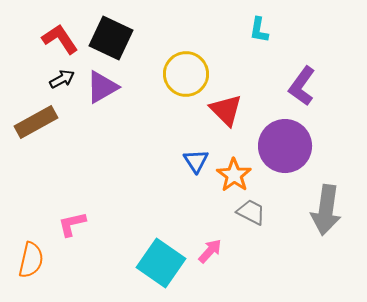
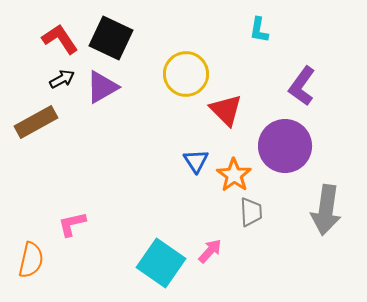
gray trapezoid: rotated 60 degrees clockwise
